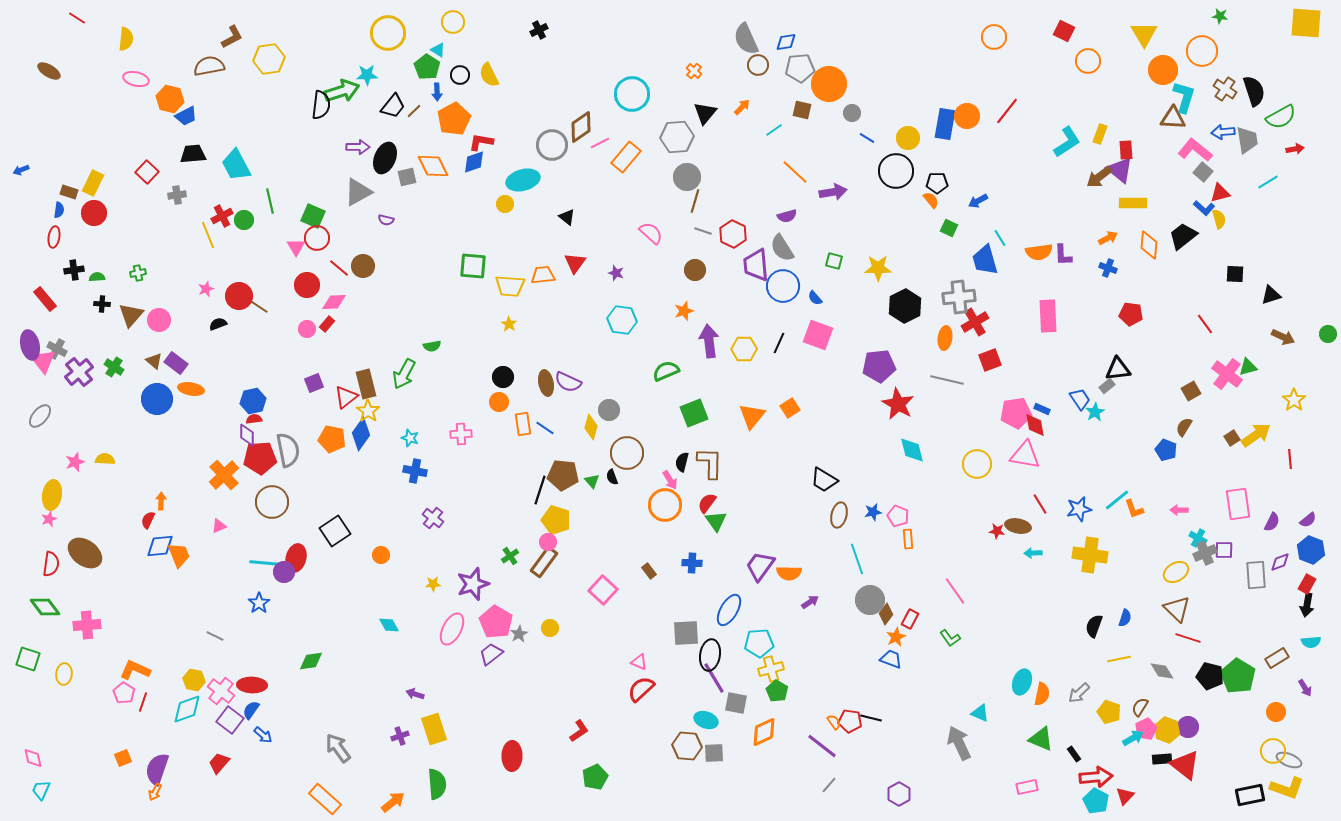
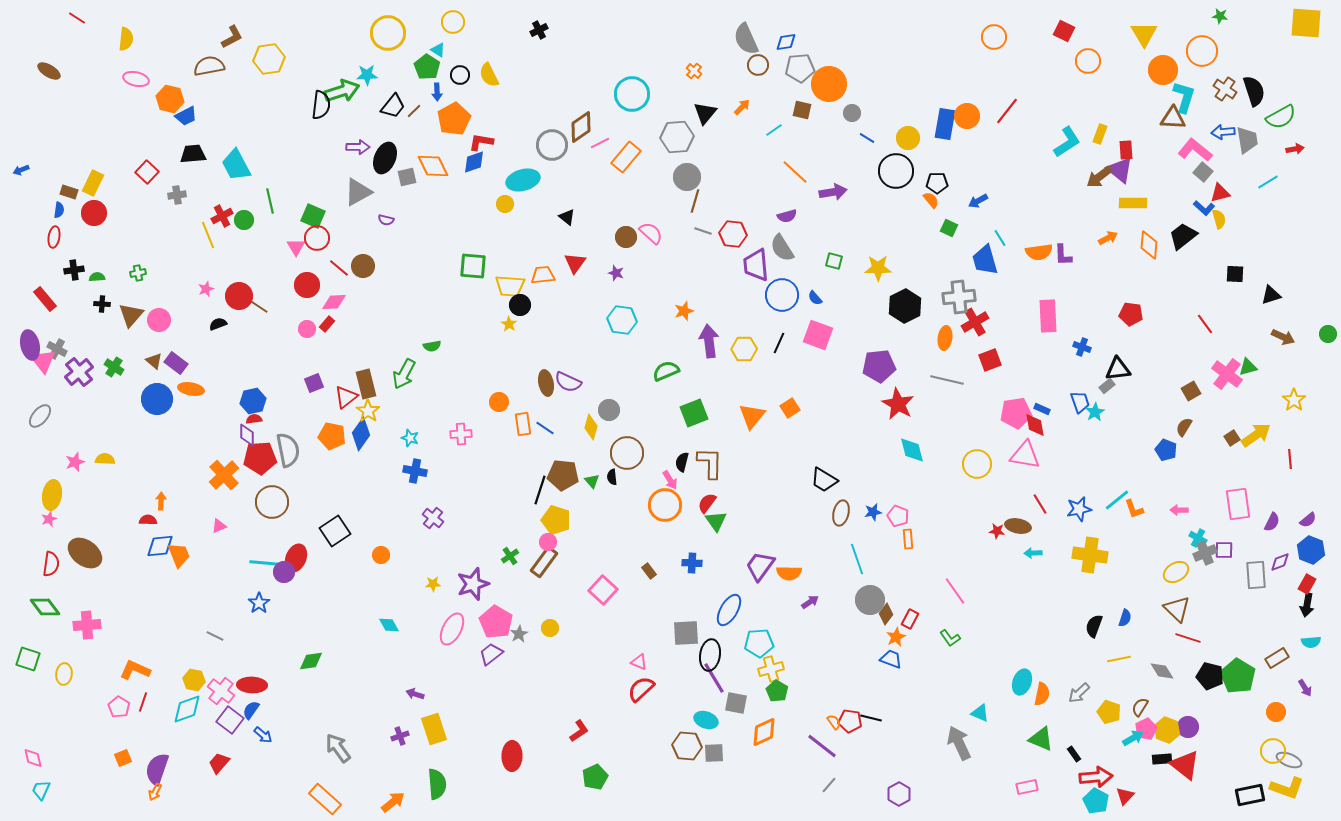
red hexagon at (733, 234): rotated 20 degrees counterclockwise
blue cross at (1108, 268): moved 26 px left, 79 px down
brown circle at (695, 270): moved 69 px left, 33 px up
blue circle at (783, 286): moved 1 px left, 9 px down
black circle at (503, 377): moved 17 px right, 72 px up
blue trapezoid at (1080, 399): moved 3 px down; rotated 15 degrees clockwise
orange pentagon at (332, 439): moved 3 px up
black semicircle at (612, 477): rotated 14 degrees clockwise
brown ellipse at (839, 515): moved 2 px right, 2 px up
red semicircle at (148, 520): rotated 66 degrees clockwise
red ellipse at (296, 558): rotated 8 degrees clockwise
pink pentagon at (124, 693): moved 5 px left, 14 px down
